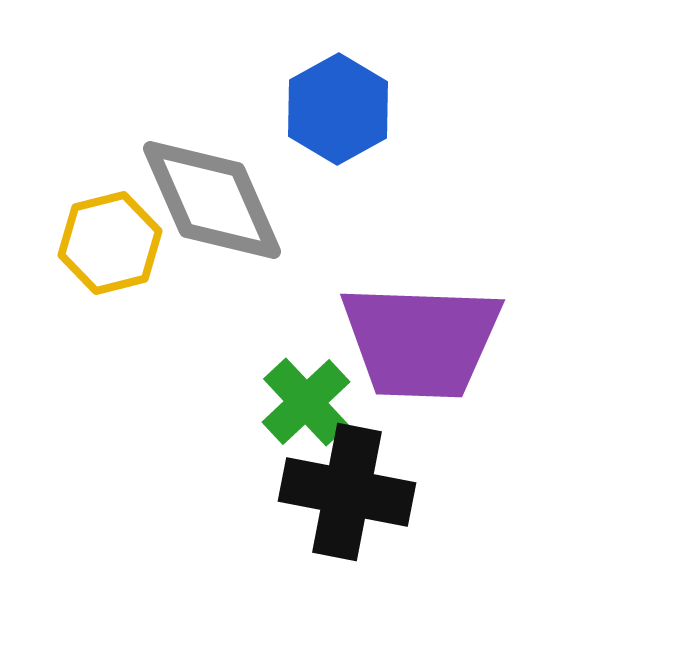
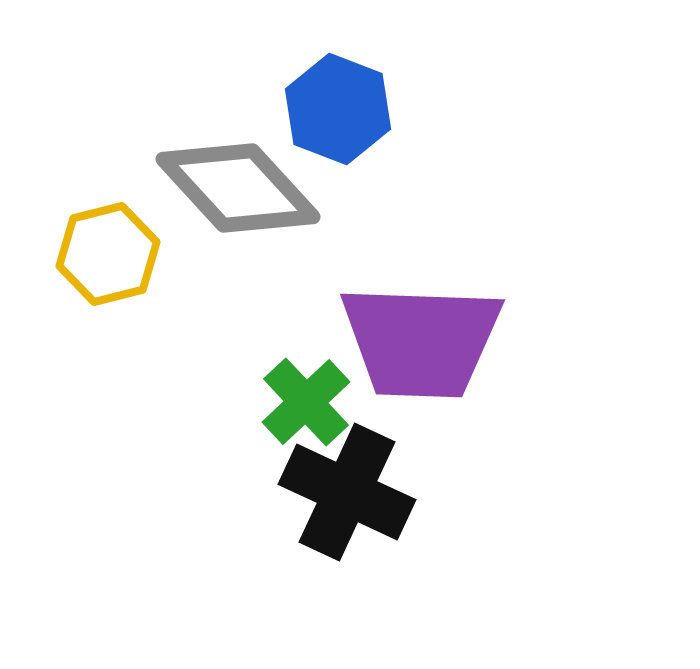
blue hexagon: rotated 10 degrees counterclockwise
gray diamond: moved 26 px right, 12 px up; rotated 19 degrees counterclockwise
yellow hexagon: moved 2 px left, 11 px down
black cross: rotated 14 degrees clockwise
